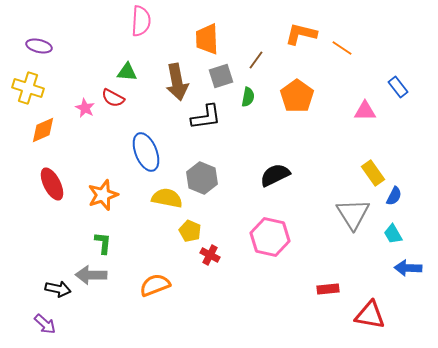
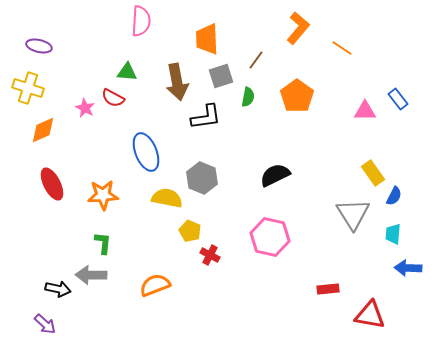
orange L-shape: moved 3 px left, 6 px up; rotated 116 degrees clockwise
blue rectangle: moved 12 px down
orange star: rotated 16 degrees clockwise
cyan trapezoid: rotated 35 degrees clockwise
